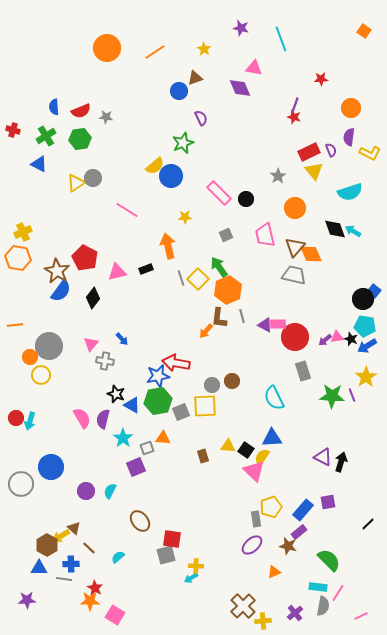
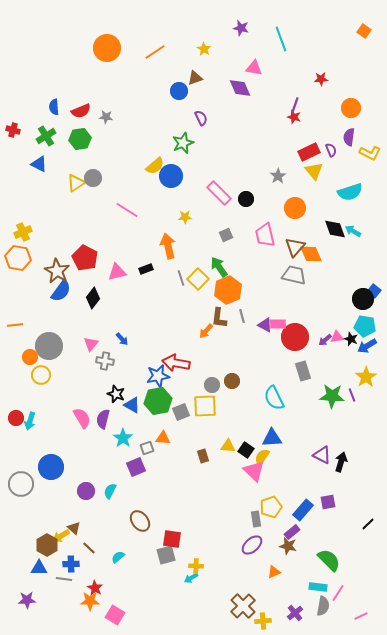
purple triangle at (323, 457): moved 1 px left, 2 px up
purple rectangle at (299, 532): moved 7 px left
